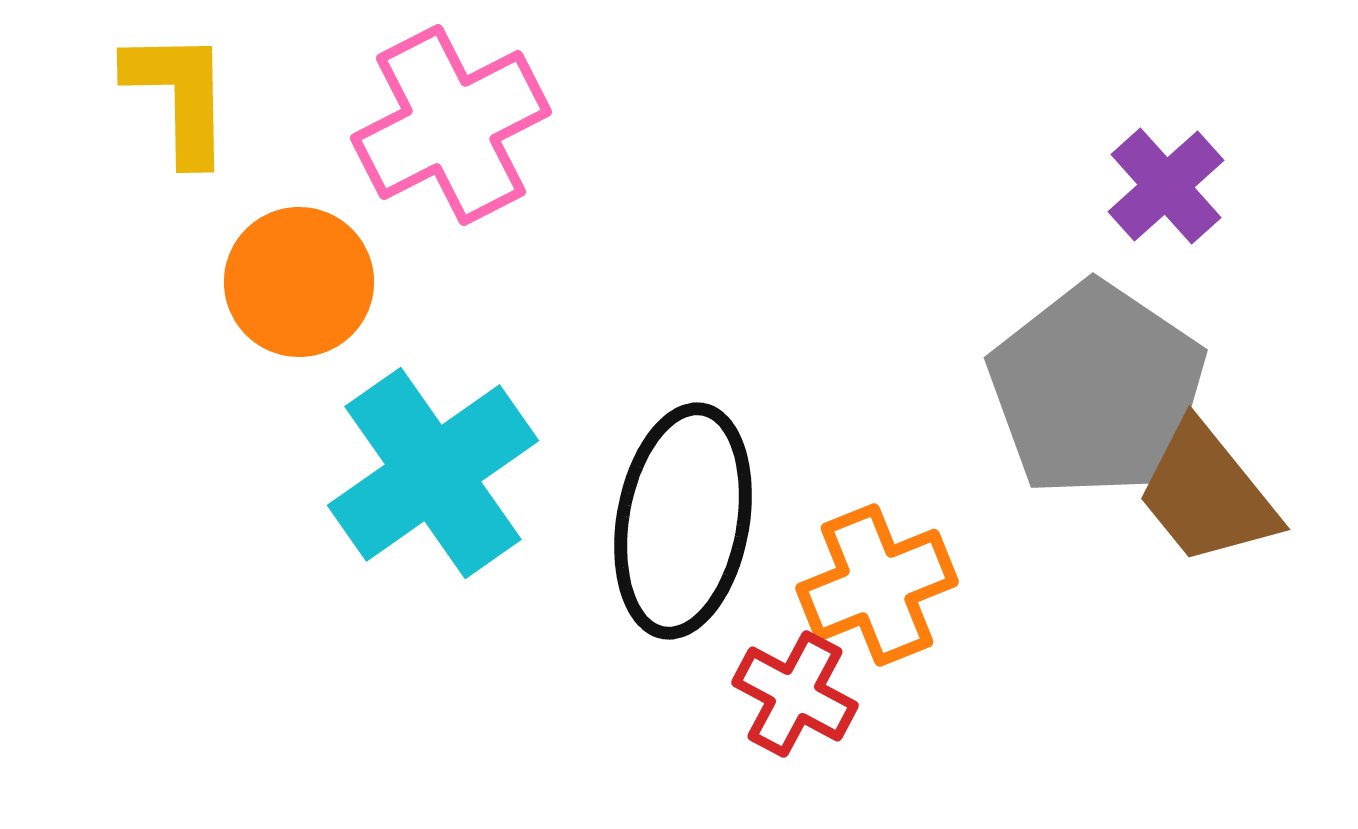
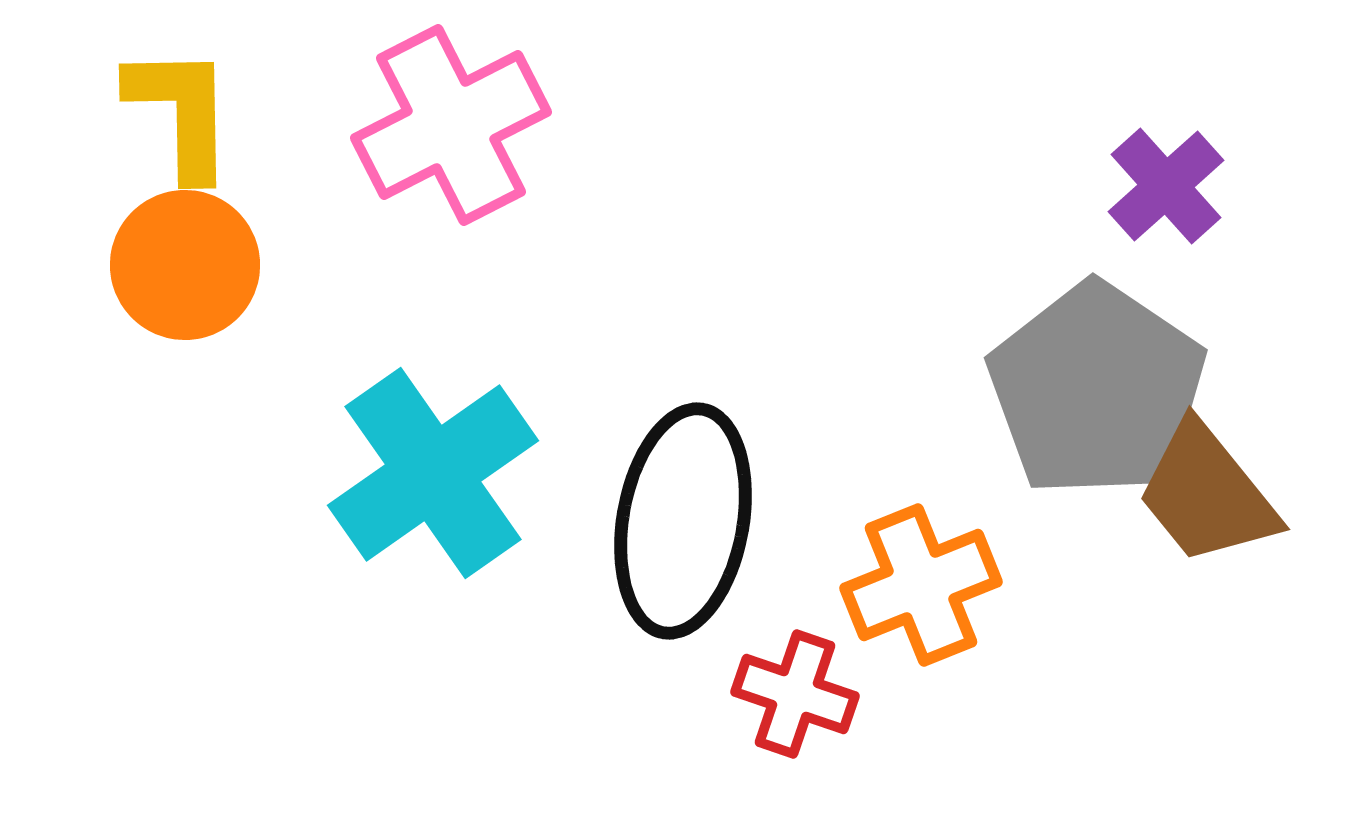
yellow L-shape: moved 2 px right, 16 px down
orange circle: moved 114 px left, 17 px up
orange cross: moved 44 px right
red cross: rotated 9 degrees counterclockwise
